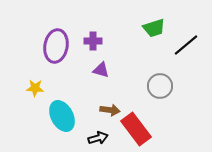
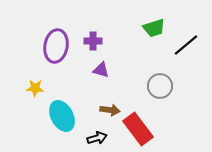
red rectangle: moved 2 px right
black arrow: moved 1 px left
